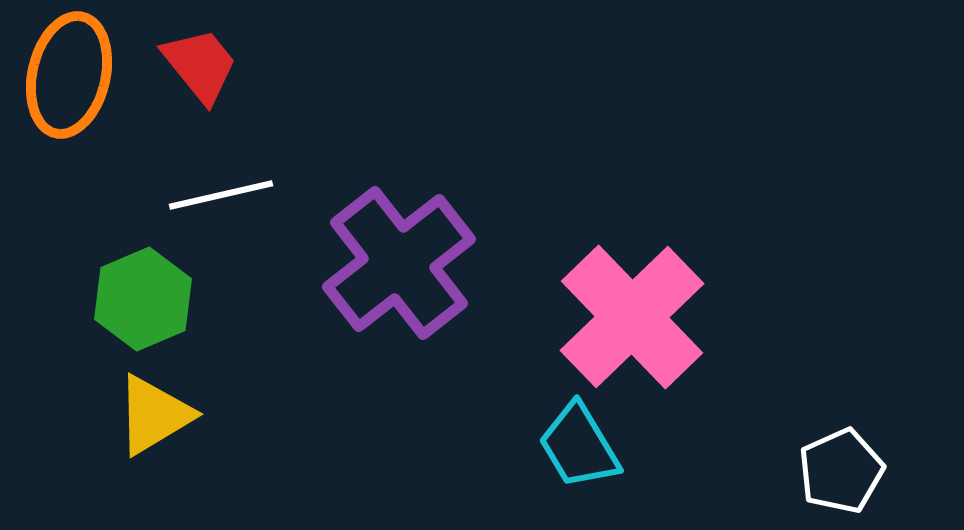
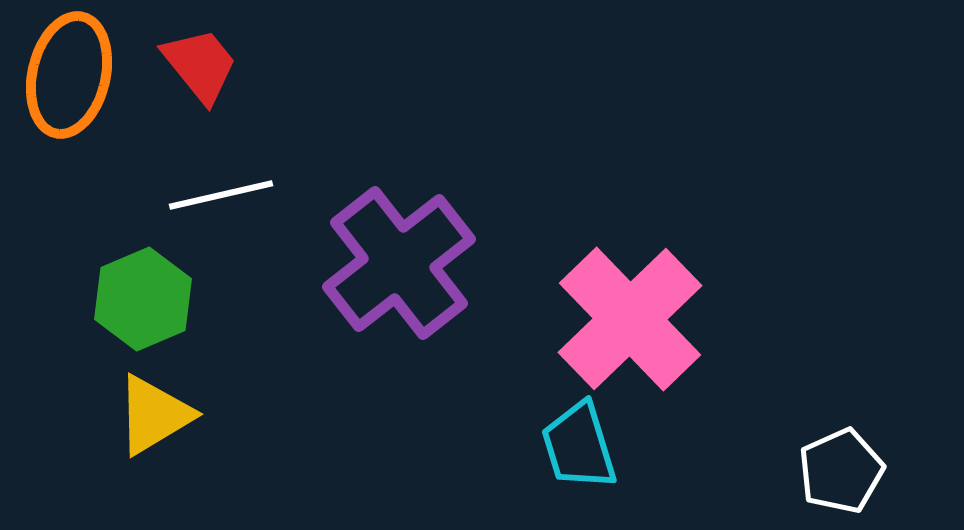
pink cross: moved 2 px left, 2 px down
cyan trapezoid: rotated 14 degrees clockwise
